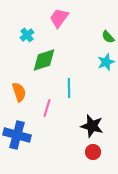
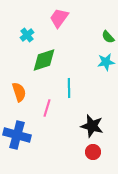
cyan star: rotated 12 degrees clockwise
